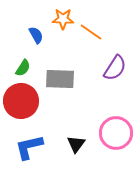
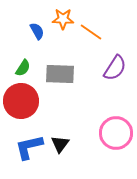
blue semicircle: moved 1 px right, 4 px up
gray rectangle: moved 5 px up
black triangle: moved 16 px left
